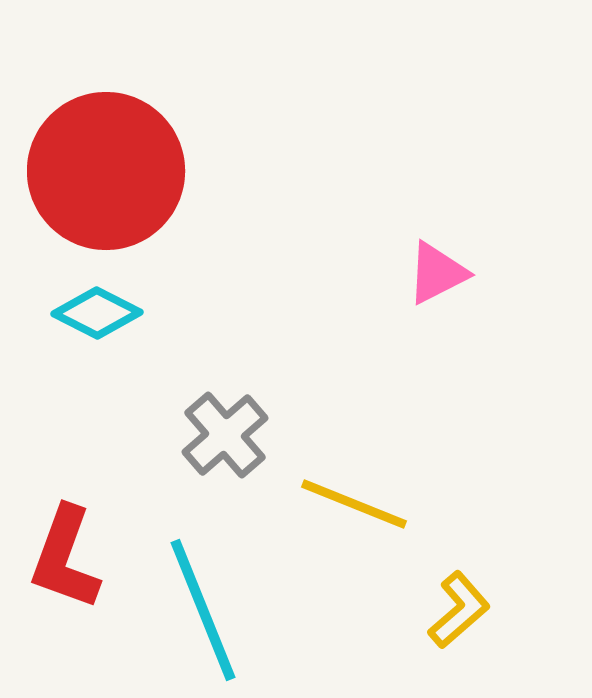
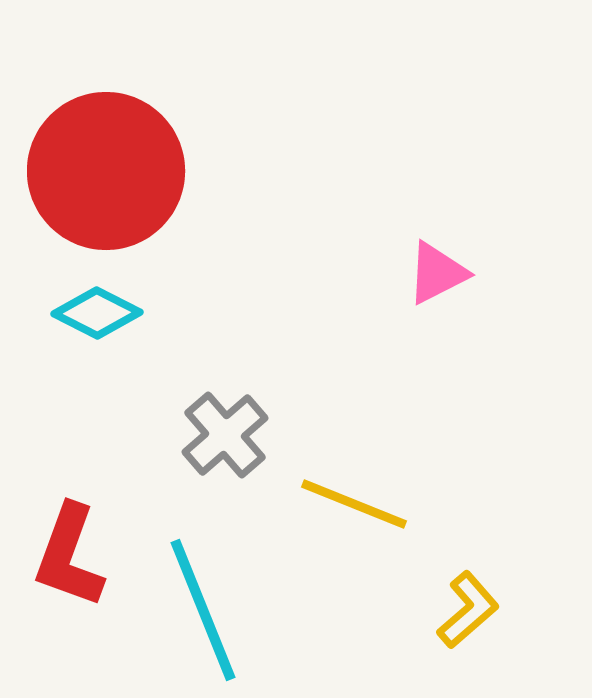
red L-shape: moved 4 px right, 2 px up
yellow L-shape: moved 9 px right
